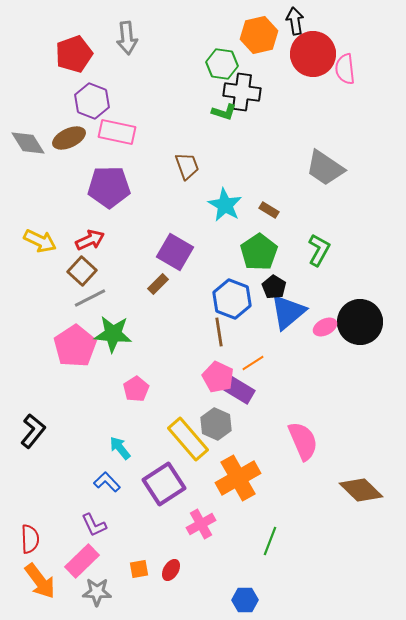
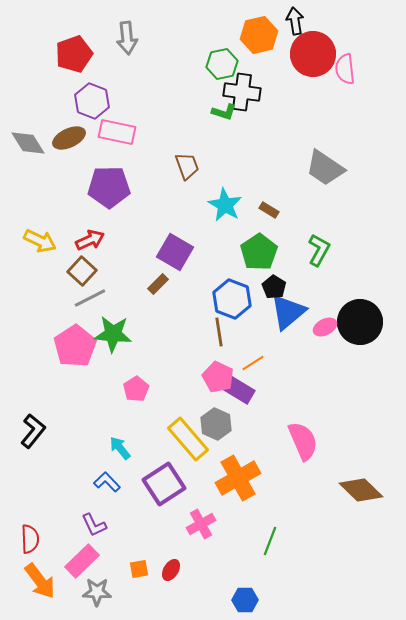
green hexagon at (222, 64): rotated 20 degrees counterclockwise
